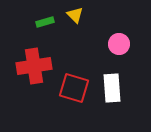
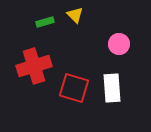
red cross: rotated 8 degrees counterclockwise
